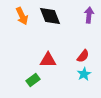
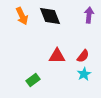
red triangle: moved 9 px right, 4 px up
